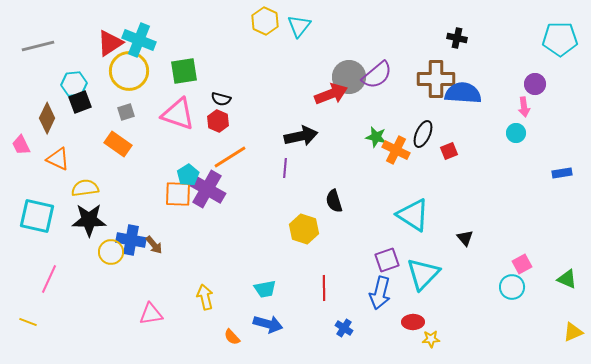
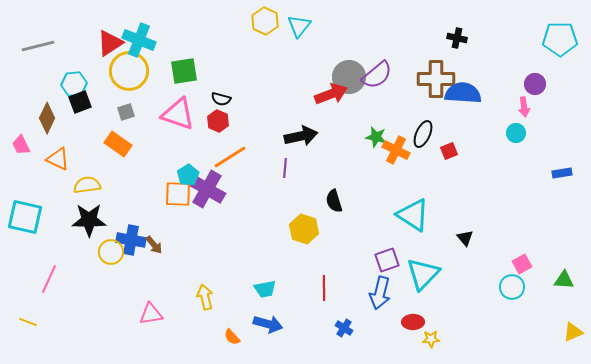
yellow semicircle at (85, 188): moved 2 px right, 3 px up
cyan square at (37, 216): moved 12 px left, 1 px down
green triangle at (567, 279): moved 3 px left, 1 px down; rotated 20 degrees counterclockwise
